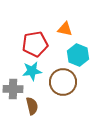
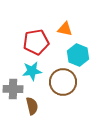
red pentagon: moved 1 px right, 2 px up
